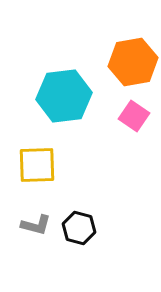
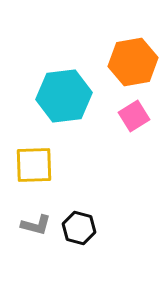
pink square: rotated 24 degrees clockwise
yellow square: moved 3 px left
